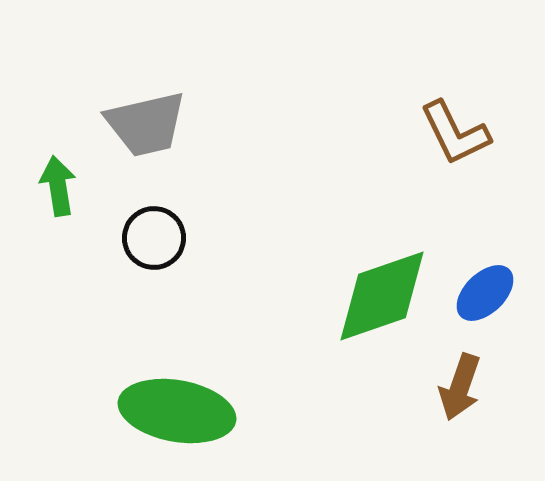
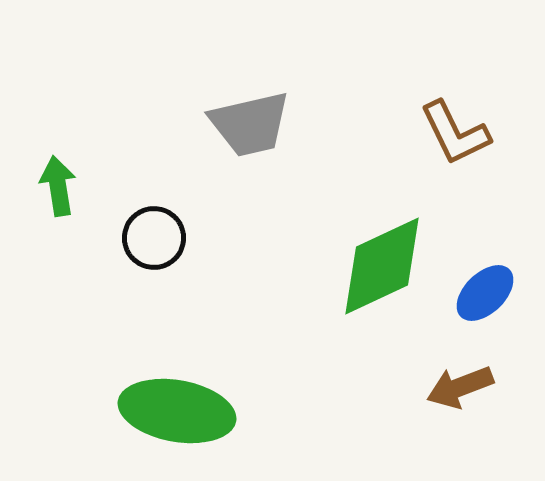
gray trapezoid: moved 104 px right
green diamond: moved 30 px up; rotated 6 degrees counterclockwise
brown arrow: rotated 50 degrees clockwise
